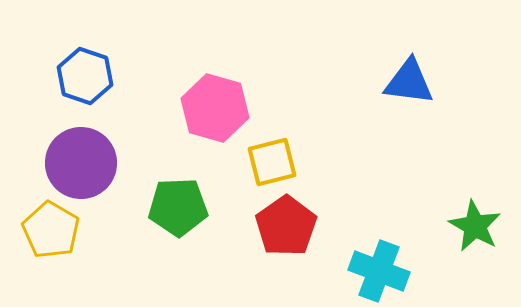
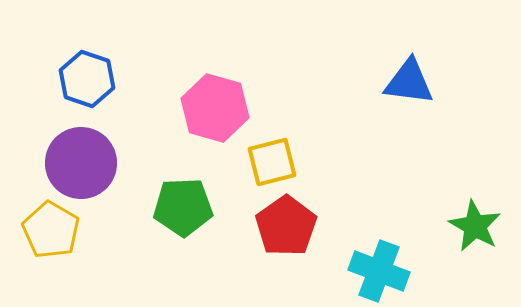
blue hexagon: moved 2 px right, 3 px down
green pentagon: moved 5 px right
